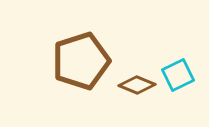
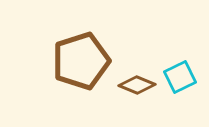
cyan square: moved 2 px right, 2 px down
